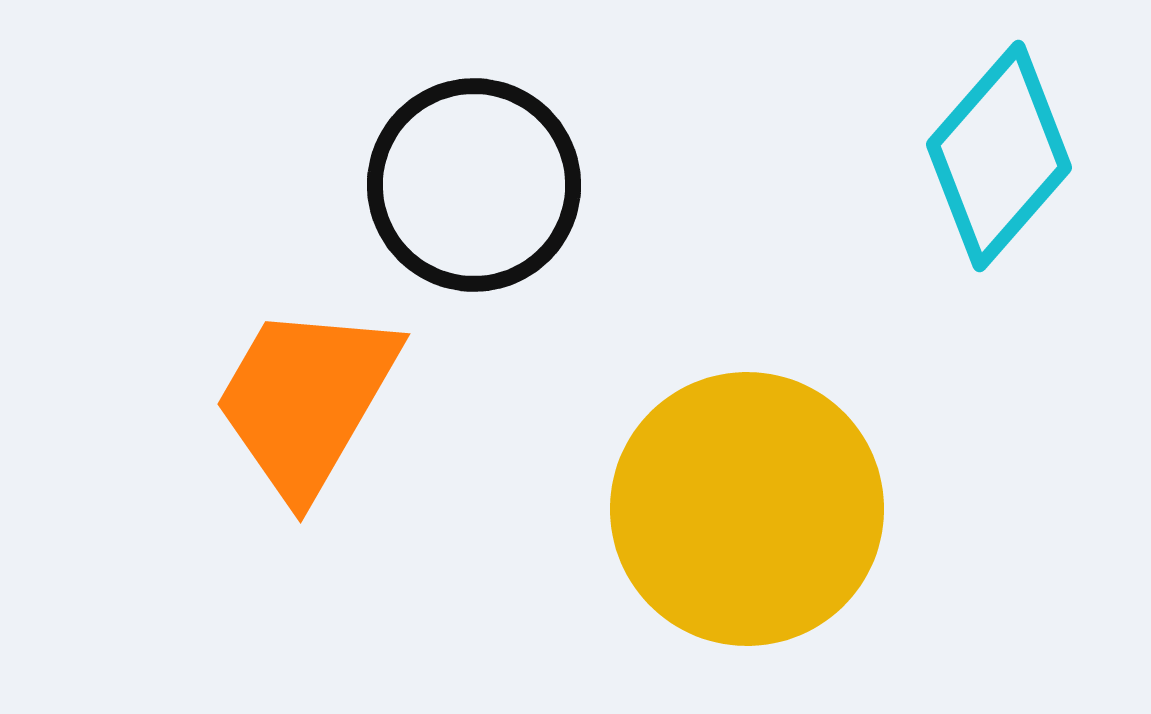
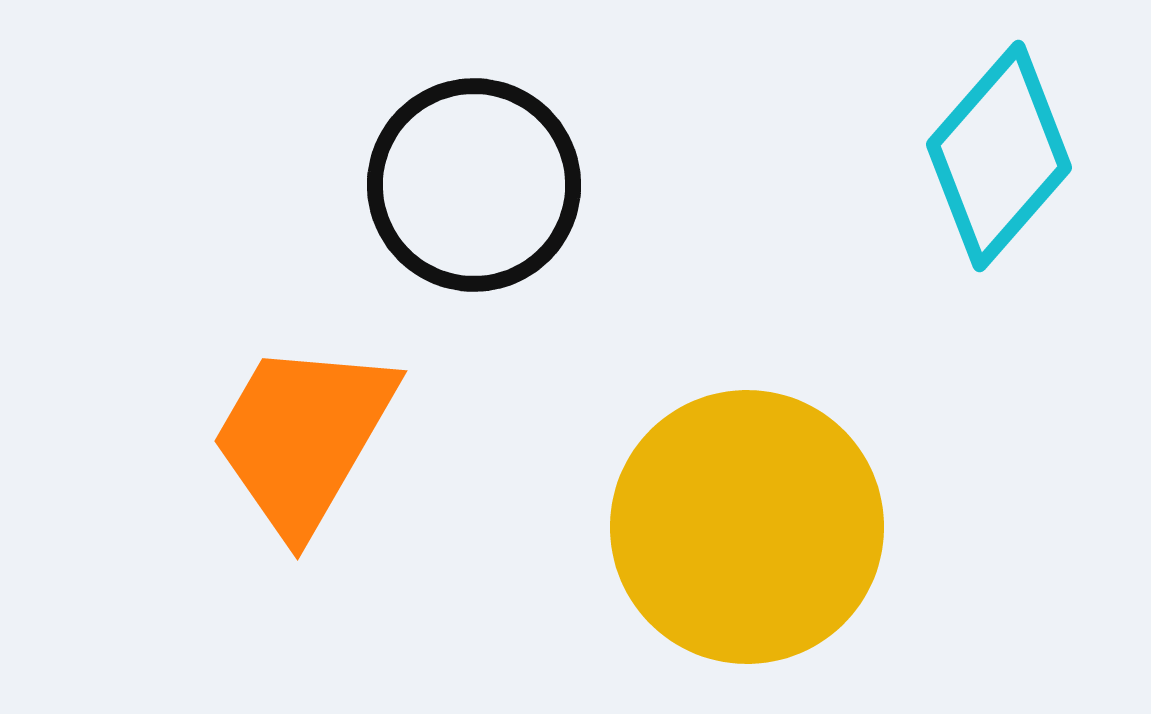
orange trapezoid: moved 3 px left, 37 px down
yellow circle: moved 18 px down
